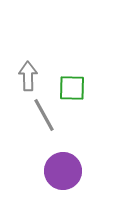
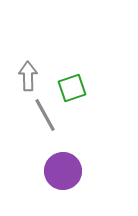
green square: rotated 20 degrees counterclockwise
gray line: moved 1 px right
